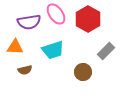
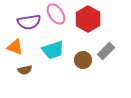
orange triangle: rotated 18 degrees clockwise
brown circle: moved 12 px up
